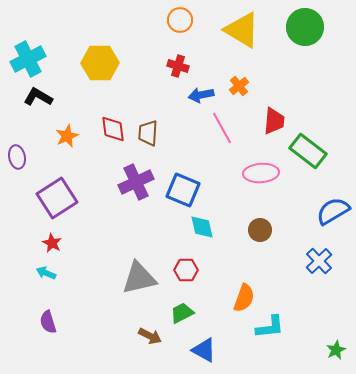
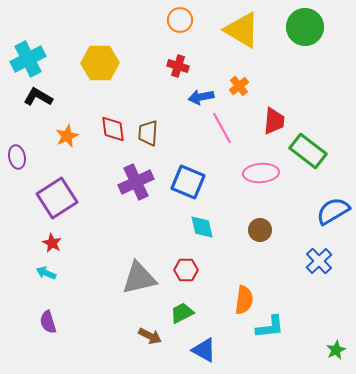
blue arrow: moved 2 px down
blue square: moved 5 px right, 8 px up
orange semicircle: moved 2 px down; rotated 12 degrees counterclockwise
